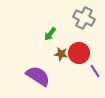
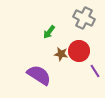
green arrow: moved 1 px left, 2 px up
red circle: moved 2 px up
purple semicircle: moved 1 px right, 1 px up
